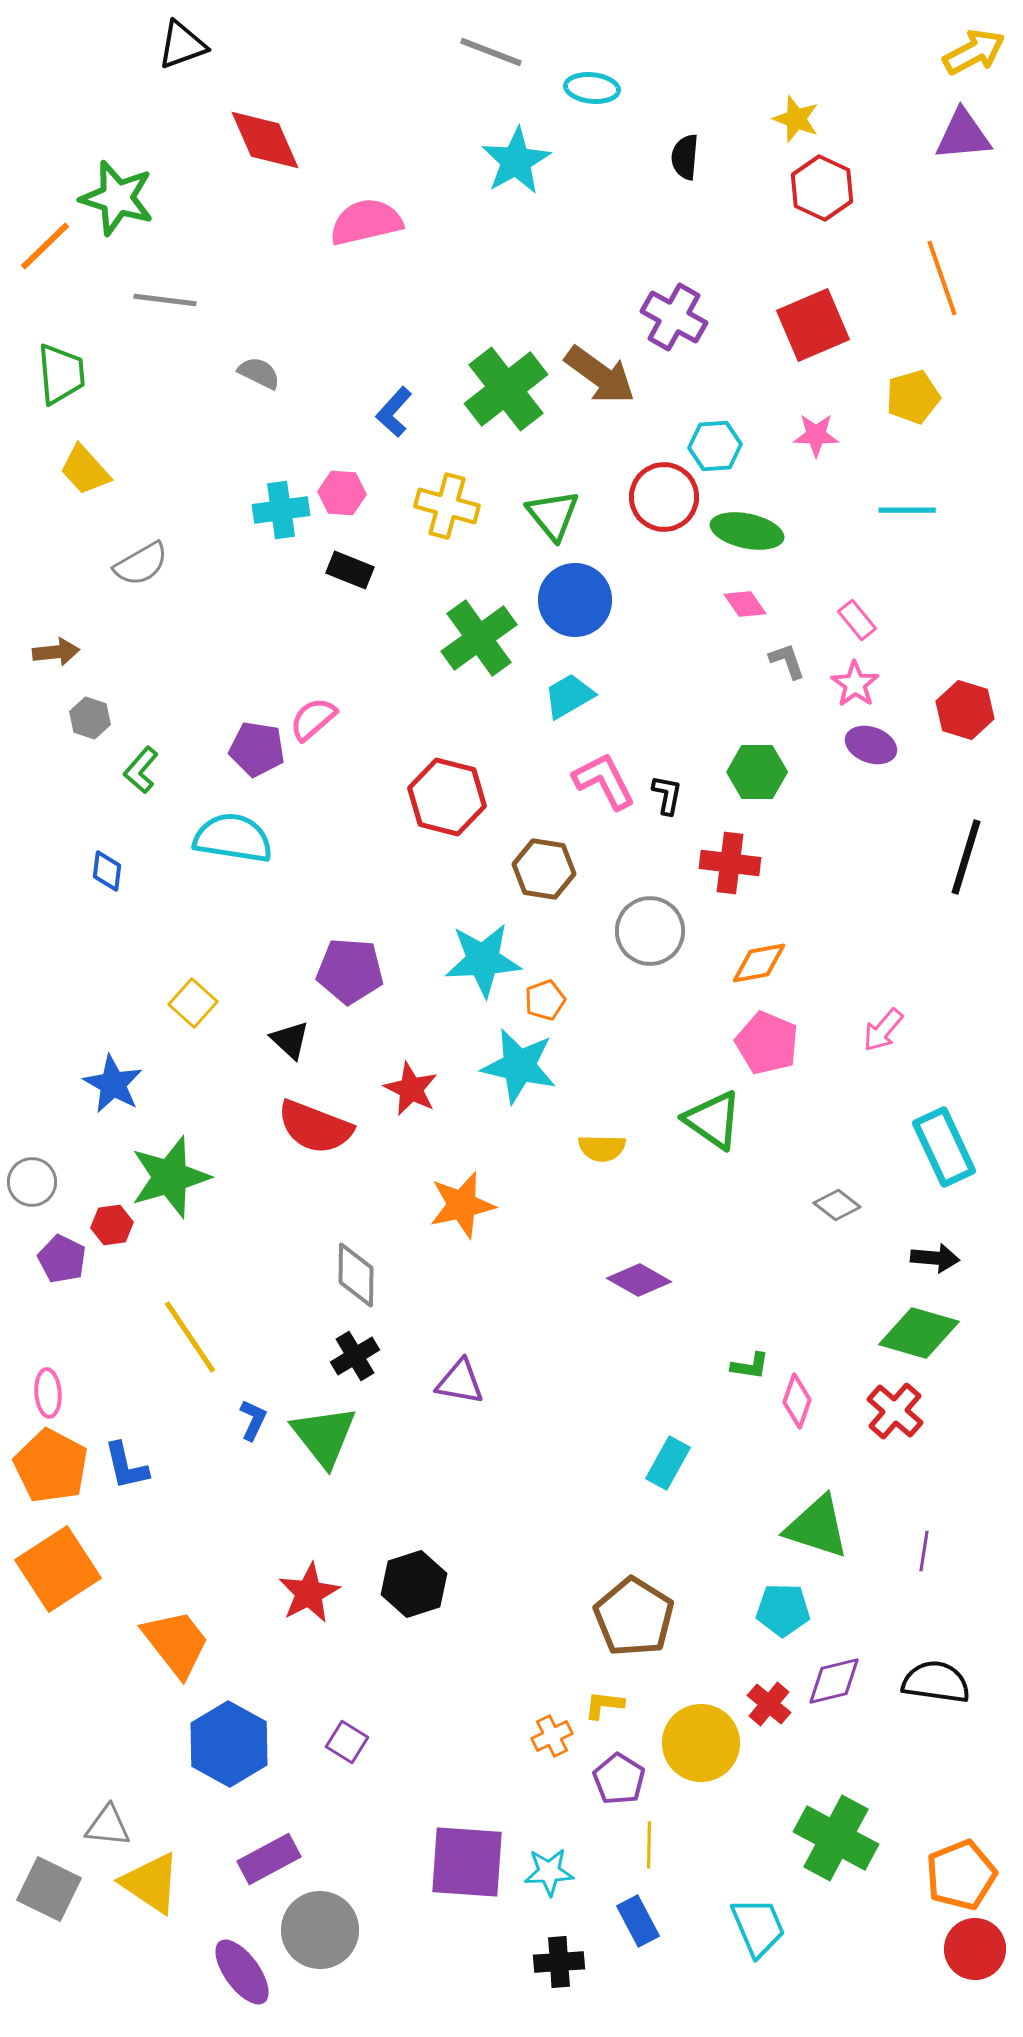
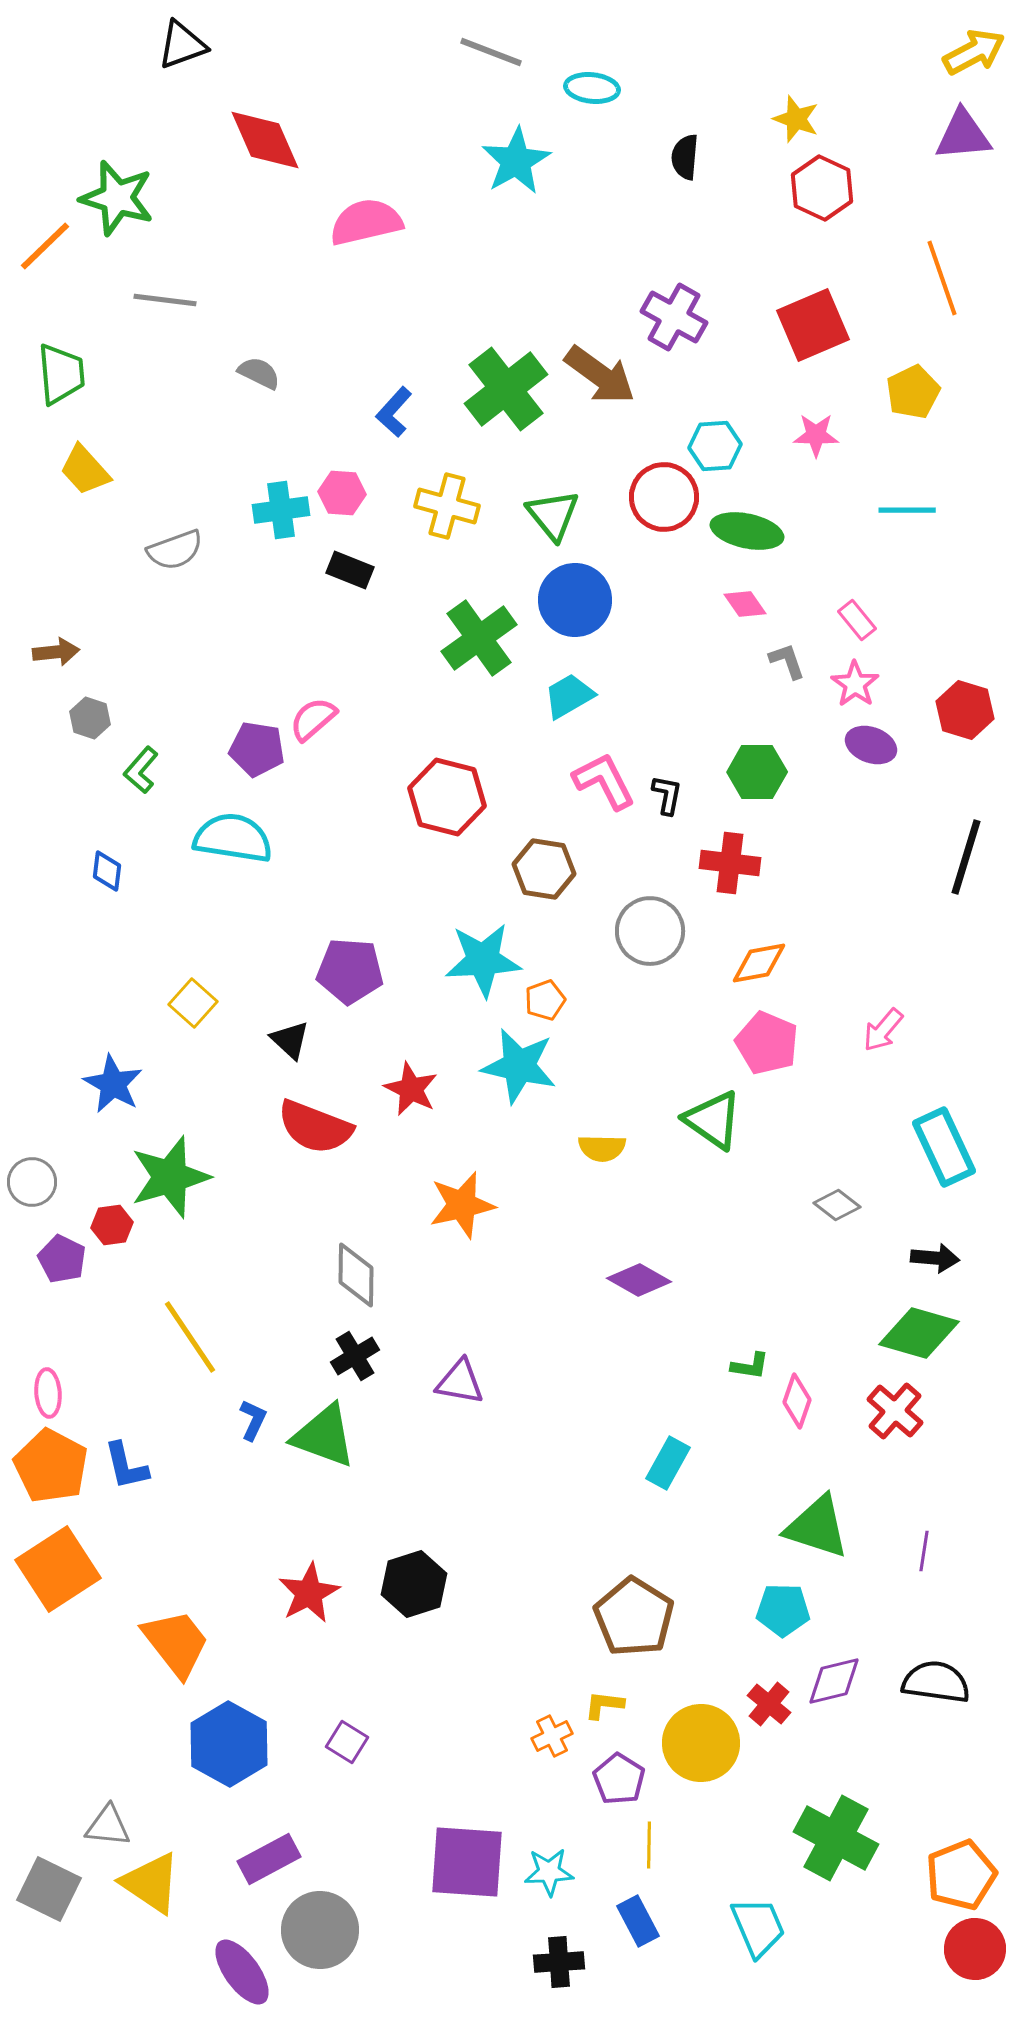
yellow pentagon at (913, 397): moved 5 px up; rotated 10 degrees counterclockwise
gray semicircle at (141, 564): moved 34 px right, 14 px up; rotated 10 degrees clockwise
green triangle at (324, 1436): rotated 32 degrees counterclockwise
